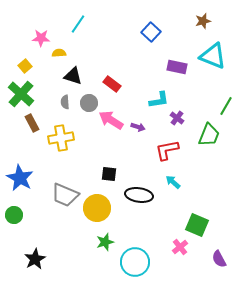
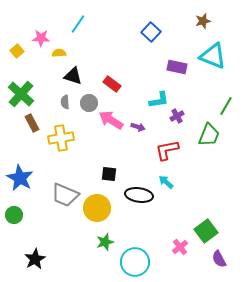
yellow square: moved 8 px left, 15 px up
purple cross: moved 2 px up; rotated 24 degrees clockwise
cyan arrow: moved 7 px left
green square: moved 9 px right, 6 px down; rotated 30 degrees clockwise
